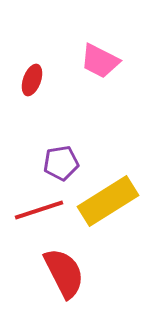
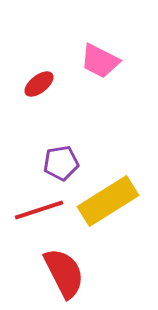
red ellipse: moved 7 px right, 4 px down; rotated 32 degrees clockwise
